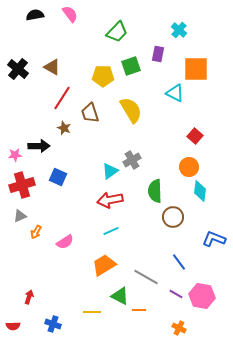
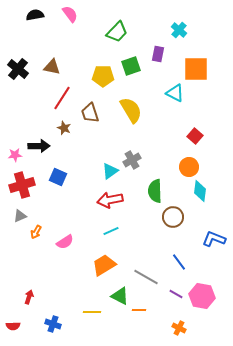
brown triangle at (52, 67): rotated 18 degrees counterclockwise
